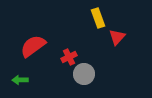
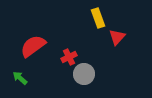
green arrow: moved 2 px up; rotated 42 degrees clockwise
